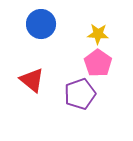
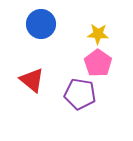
purple pentagon: rotated 28 degrees clockwise
